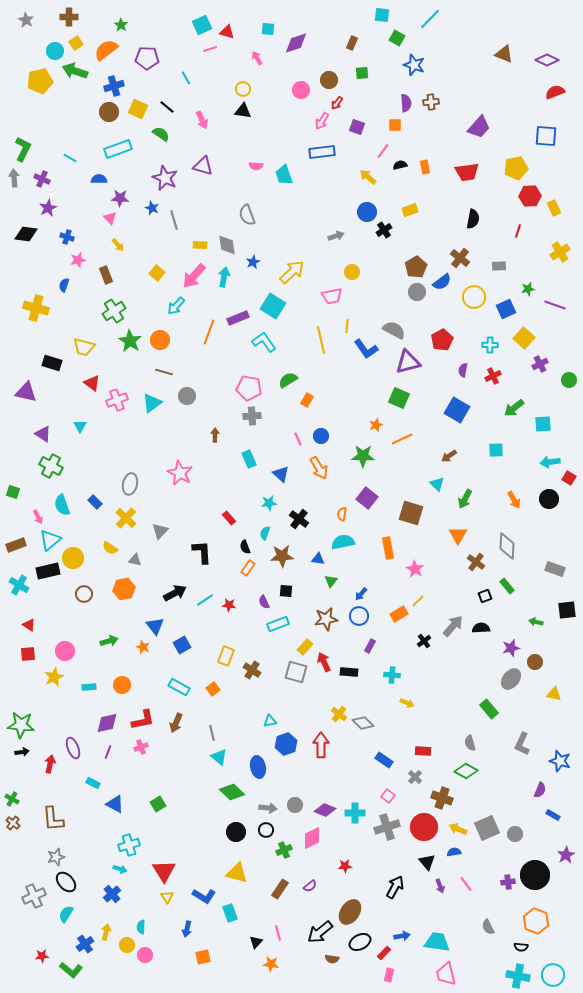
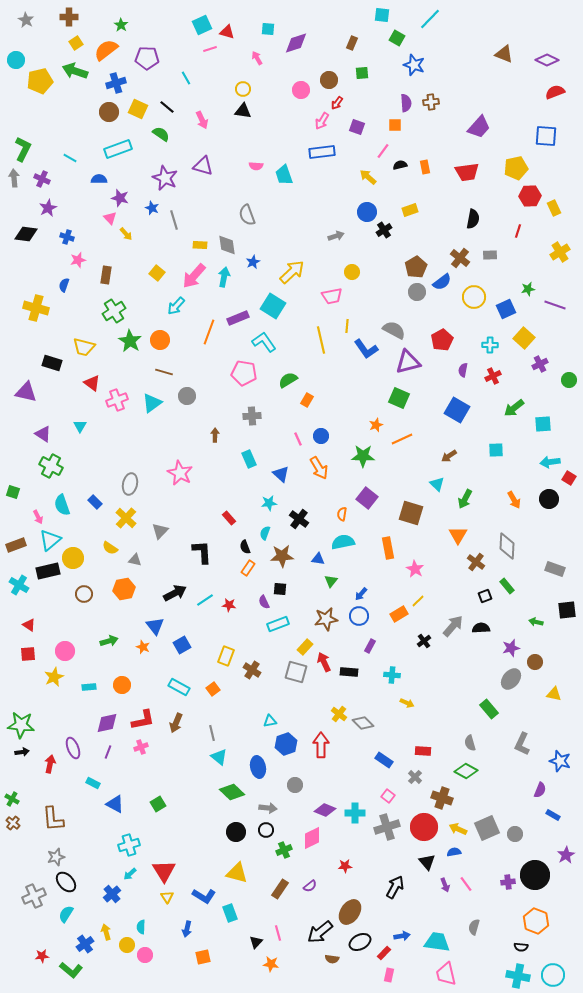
cyan circle at (55, 51): moved 39 px left, 9 px down
blue cross at (114, 86): moved 2 px right, 3 px up
purple star at (120, 198): rotated 12 degrees clockwise
yellow arrow at (118, 245): moved 8 px right, 11 px up
gray rectangle at (499, 266): moved 9 px left, 11 px up
brown rectangle at (106, 275): rotated 30 degrees clockwise
pink pentagon at (249, 388): moved 5 px left, 15 px up
black square at (286, 591): moved 6 px left, 2 px up
gray circle at (295, 805): moved 20 px up
cyan arrow at (120, 869): moved 10 px right, 5 px down; rotated 120 degrees clockwise
purple arrow at (440, 886): moved 5 px right, 1 px up
gray semicircle at (488, 927): moved 14 px left; rotated 42 degrees clockwise
yellow arrow at (106, 932): rotated 28 degrees counterclockwise
